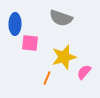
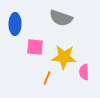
pink square: moved 5 px right, 4 px down
yellow star: rotated 20 degrees clockwise
pink semicircle: rotated 42 degrees counterclockwise
